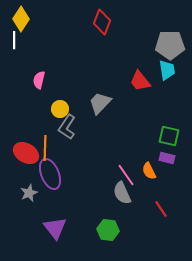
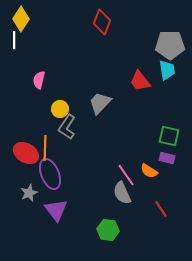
orange semicircle: rotated 30 degrees counterclockwise
purple triangle: moved 1 px right, 18 px up
